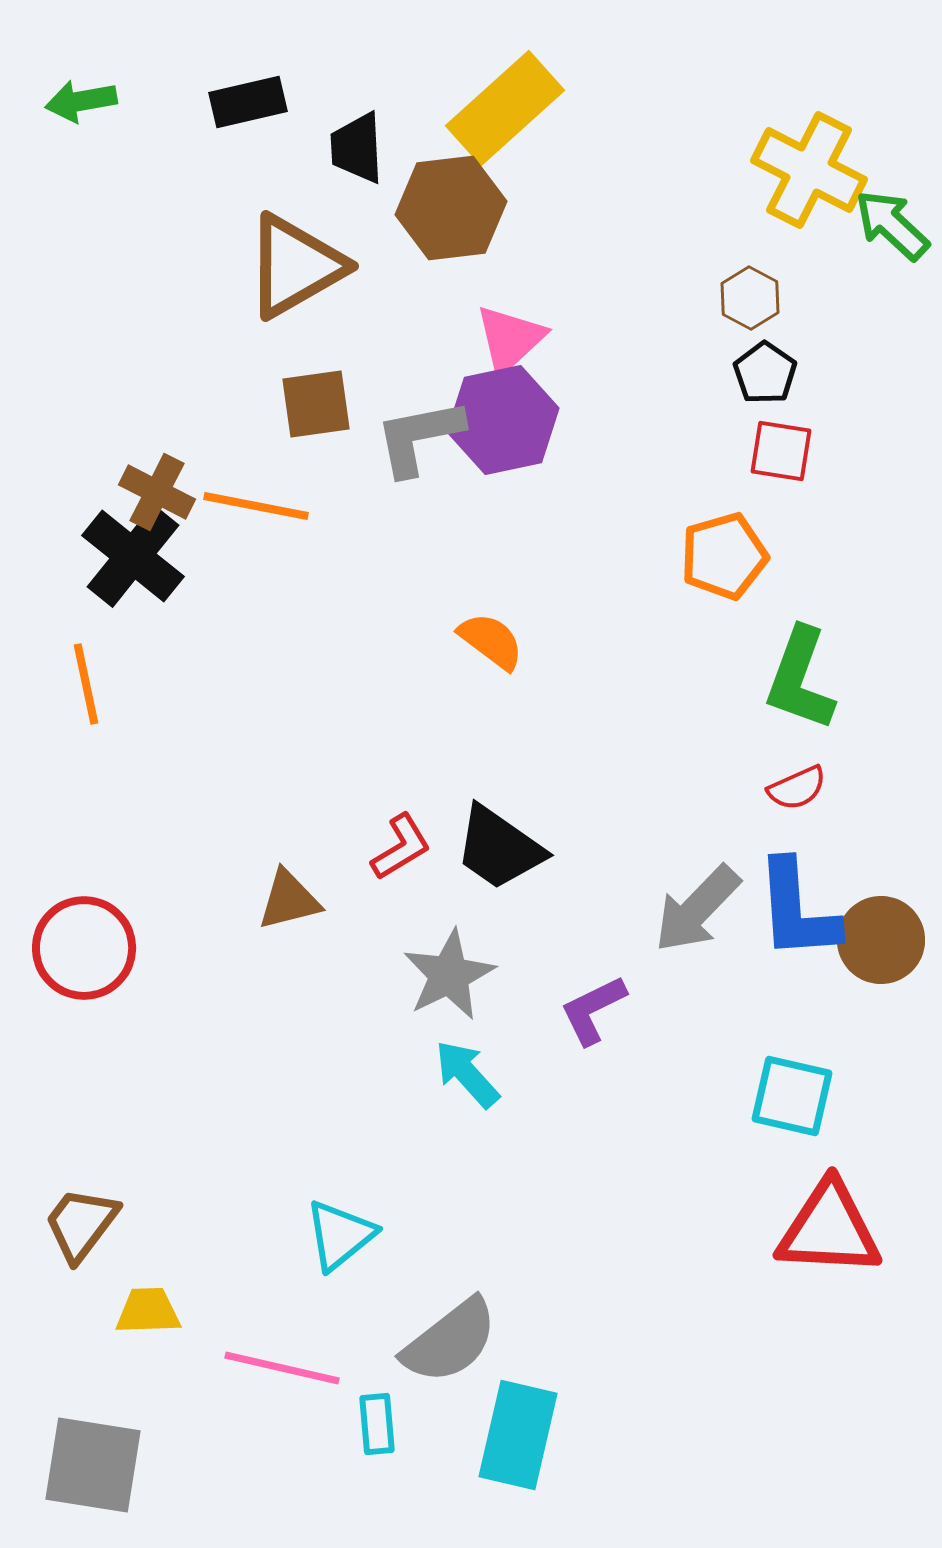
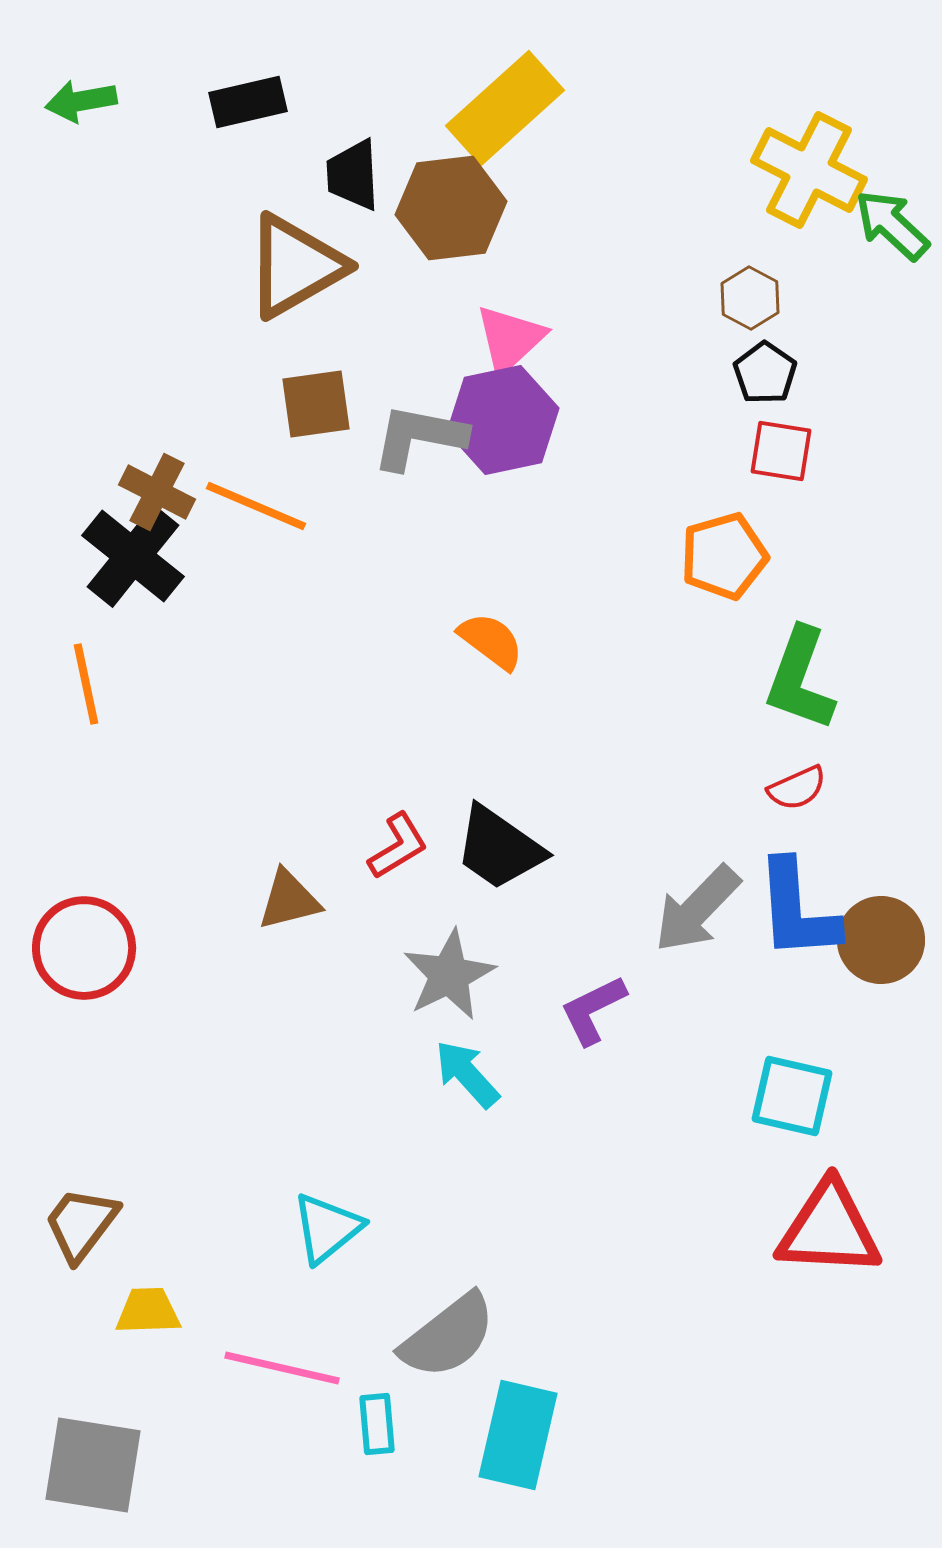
black trapezoid at (357, 148): moved 4 px left, 27 px down
gray L-shape at (419, 437): rotated 22 degrees clockwise
orange line at (256, 506): rotated 12 degrees clockwise
red L-shape at (401, 847): moved 3 px left, 1 px up
cyan triangle at (340, 1235): moved 13 px left, 7 px up
gray semicircle at (450, 1341): moved 2 px left, 5 px up
